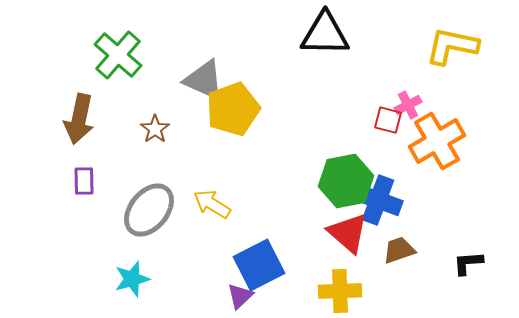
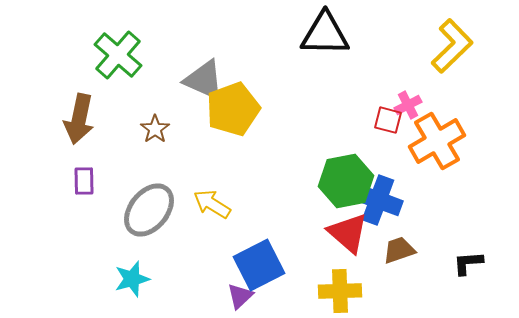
yellow L-shape: rotated 124 degrees clockwise
